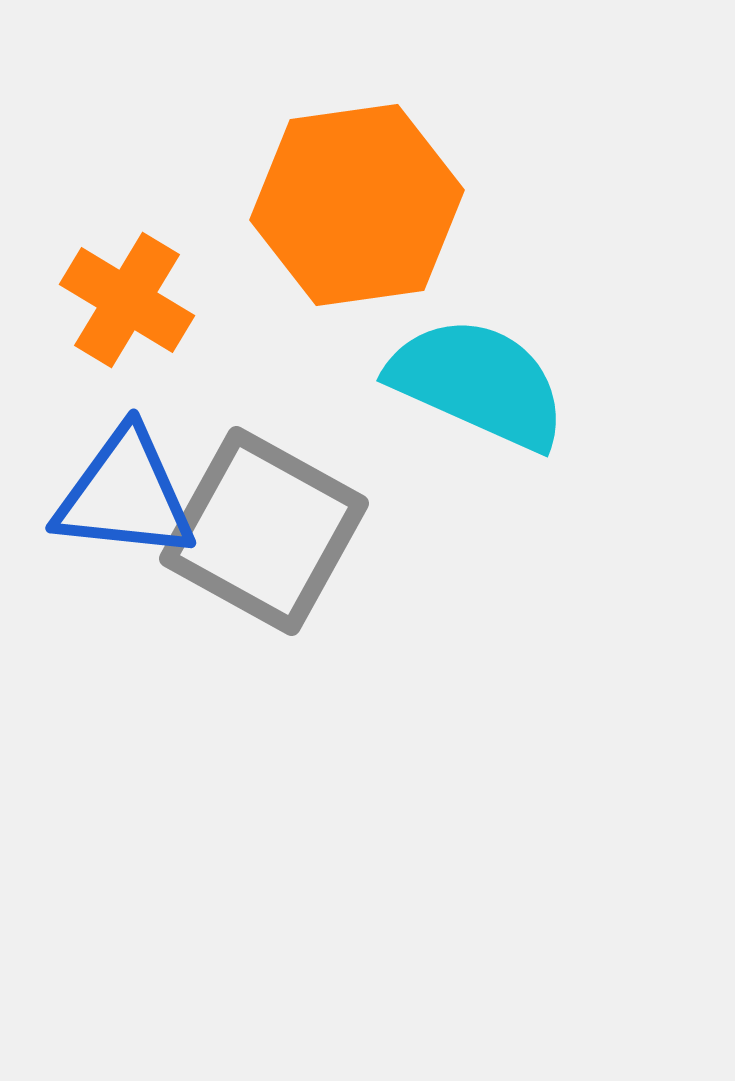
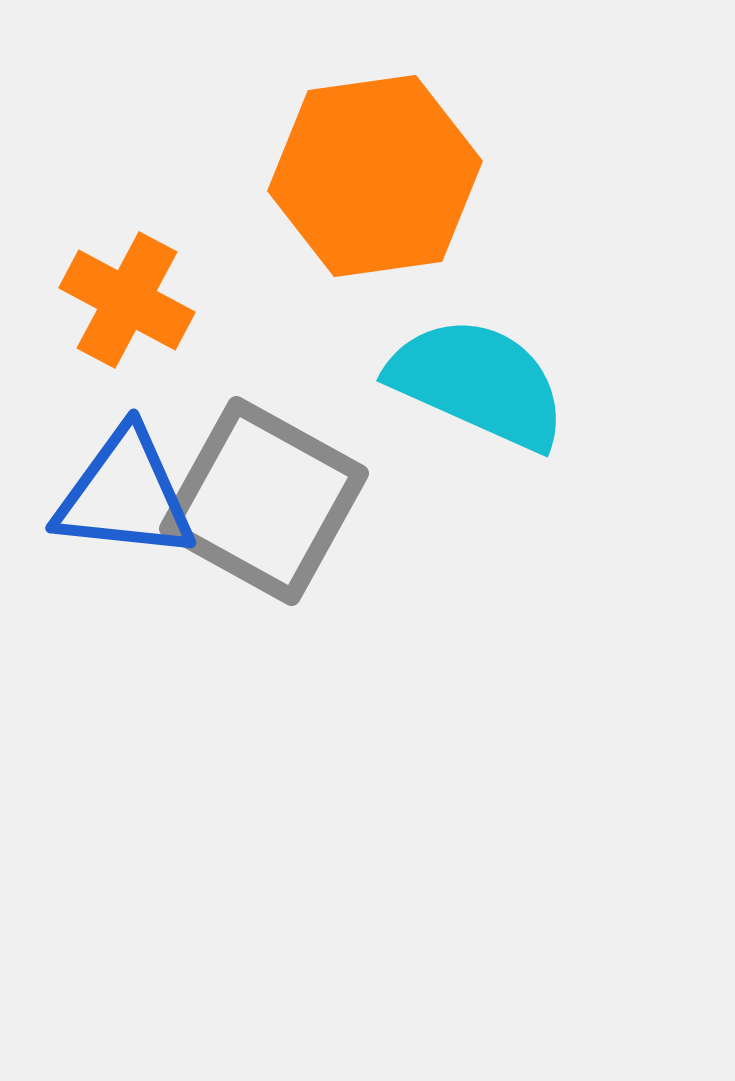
orange hexagon: moved 18 px right, 29 px up
orange cross: rotated 3 degrees counterclockwise
gray square: moved 30 px up
